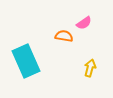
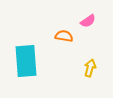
pink semicircle: moved 4 px right, 2 px up
cyan rectangle: rotated 20 degrees clockwise
